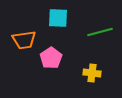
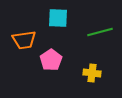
pink pentagon: moved 2 px down
